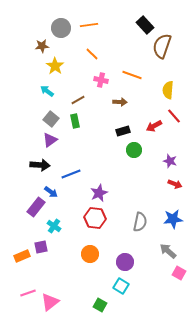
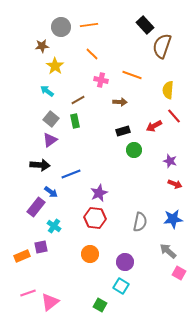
gray circle at (61, 28): moved 1 px up
